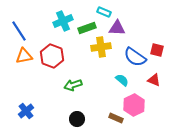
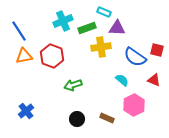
brown rectangle: moved 9 px left
